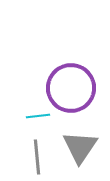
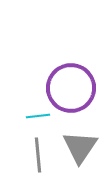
gray line: moved 1 px right, 2 px up
